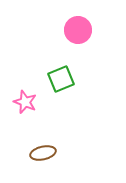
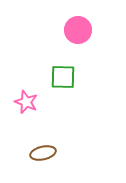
green square: moved 2 px right, 2 px up; rotated 24 degrees clockwise
pink star: moved 1 px right
